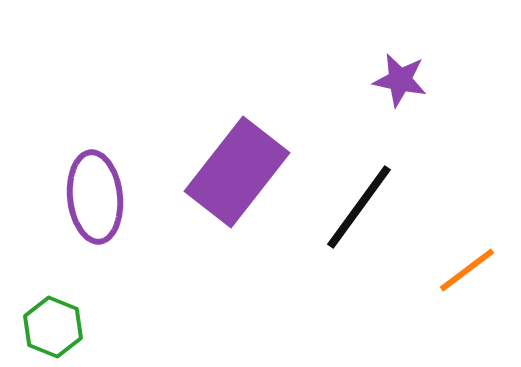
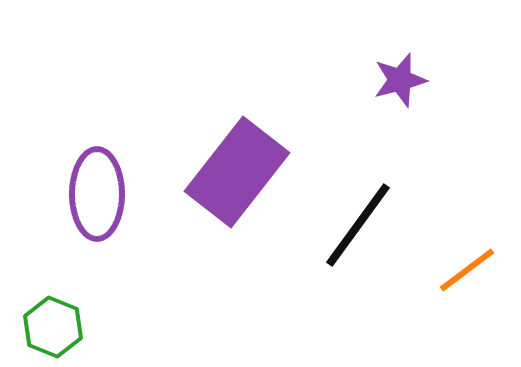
purple star: rotated 26 degrees counterclockwise
purple ellipse: moved 2 px right, 3 px up; rotated 6 degrees clockwise
black line: moved 1 px left, 18 px down
